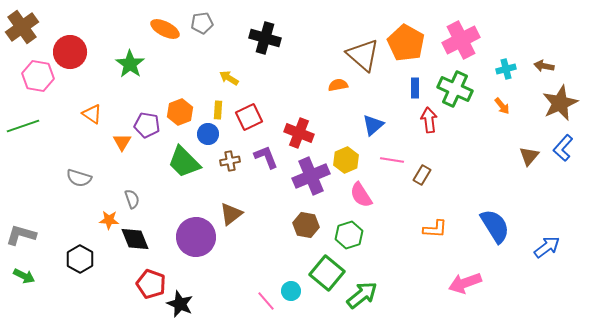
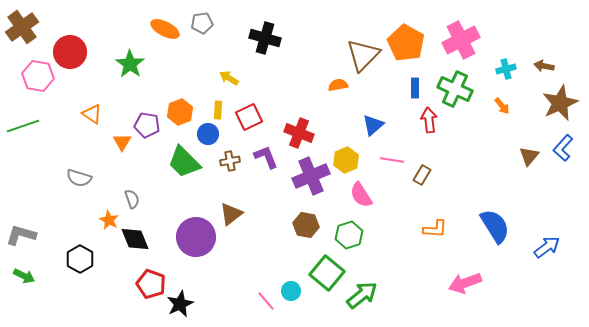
brown triangle at (363, 55): rotated 33 degrees clockwise
orange star at (109, 220): rotated 24 degrees clockwise
black star at (180, 304): rotated 24 degrees clockwise
